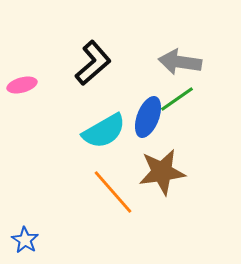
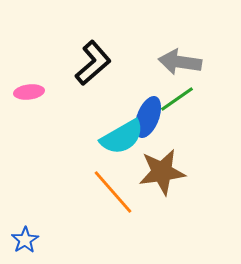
pink ellipse: moved 7 px right, 7 px down; rotated 8 degrees clockwise
cyan semicircle: moved 18 px right, 6 px down
blue star: rotated 8 degrees clockwise
